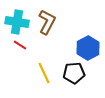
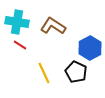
brown L-shape: moved 6 px right, 4 px down; rotated 85 degrees counterclockwise
blue hexagon: moved 2 px right
black pentagon: moved 2 px right, 1 px up; rotated 30 degrees clockwise
